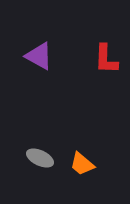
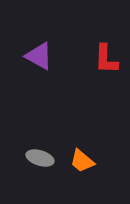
gray ellipse: rotated 8 degrees counterclockwise
orange trapezoid: moved 3 px up
